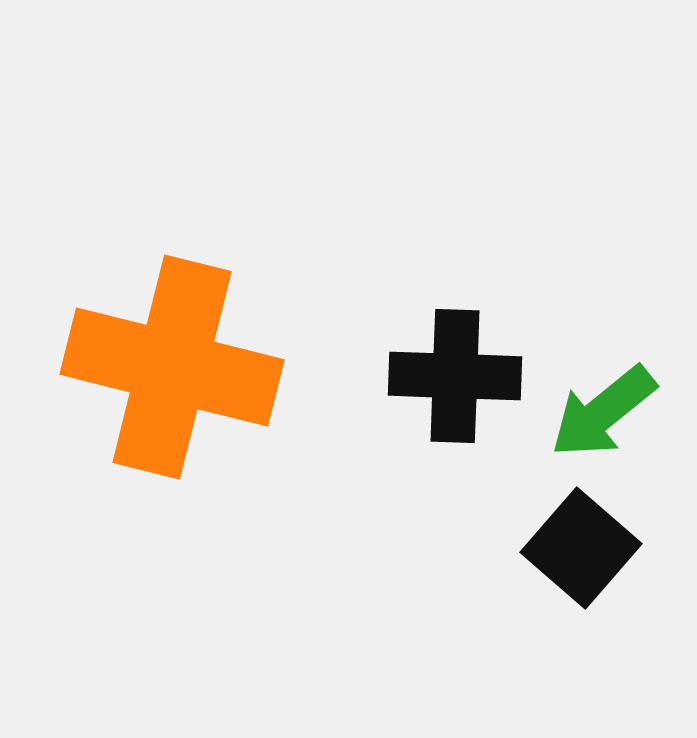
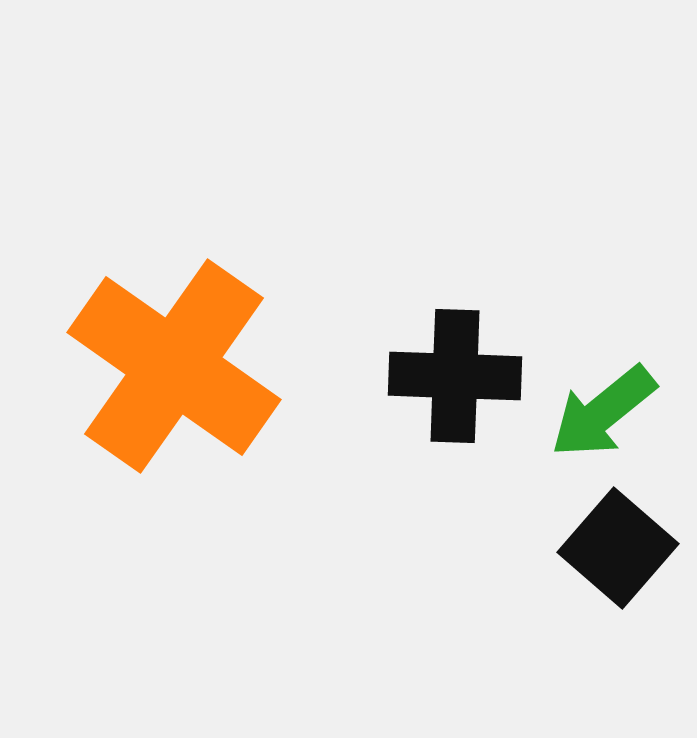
orange cross: moved 2 px right, 1 px up; rotated 21 degrees clockwise
black square: moved 37 px right
